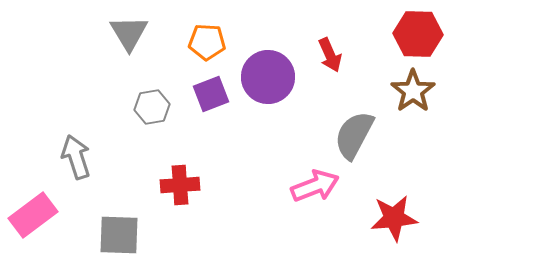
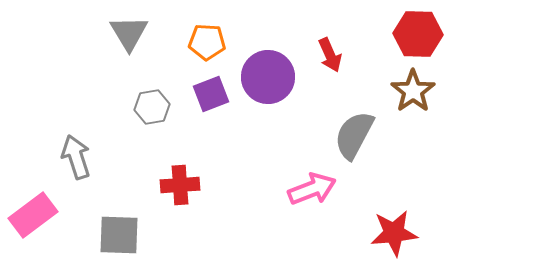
pink arrow: moved 3 px left, 3 px down
red star: moved 15 px down
